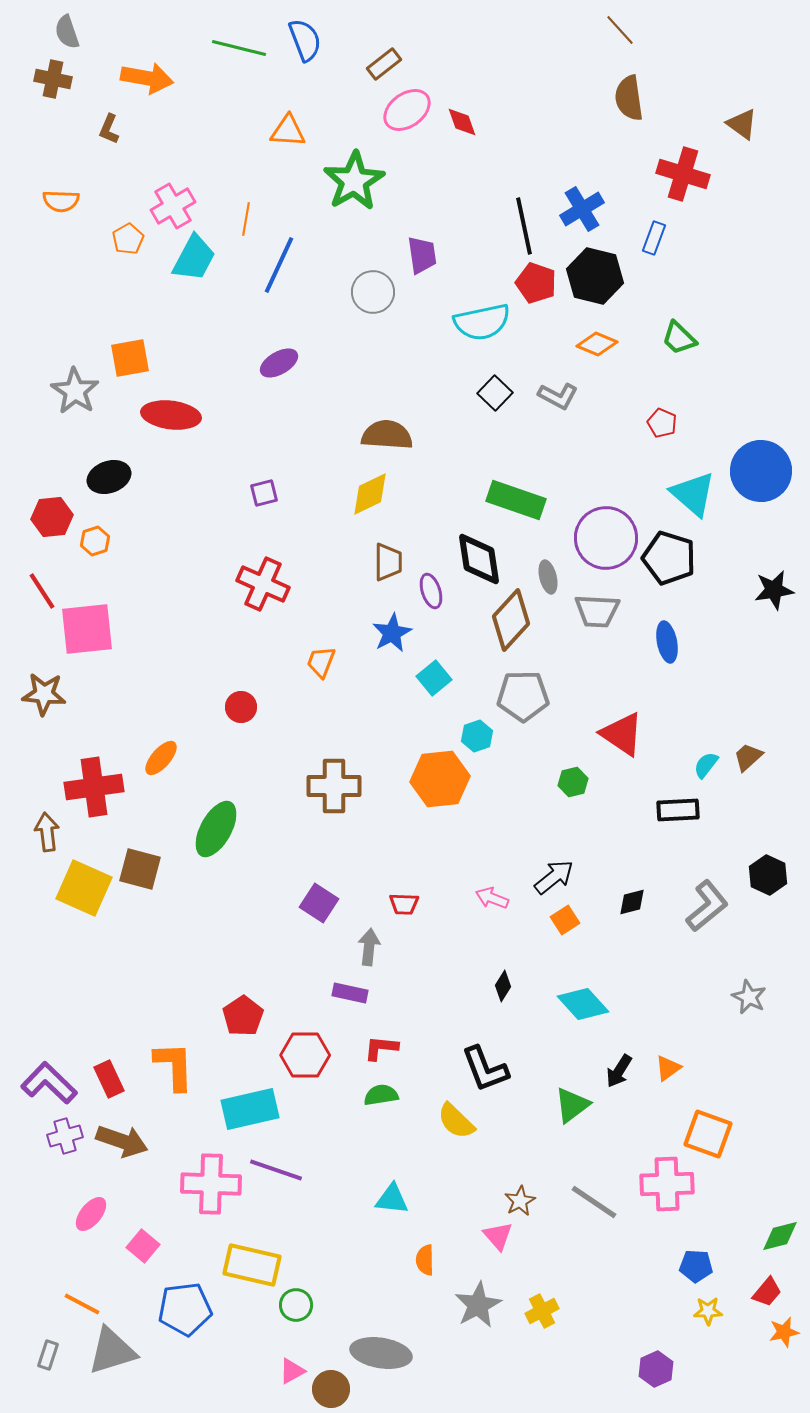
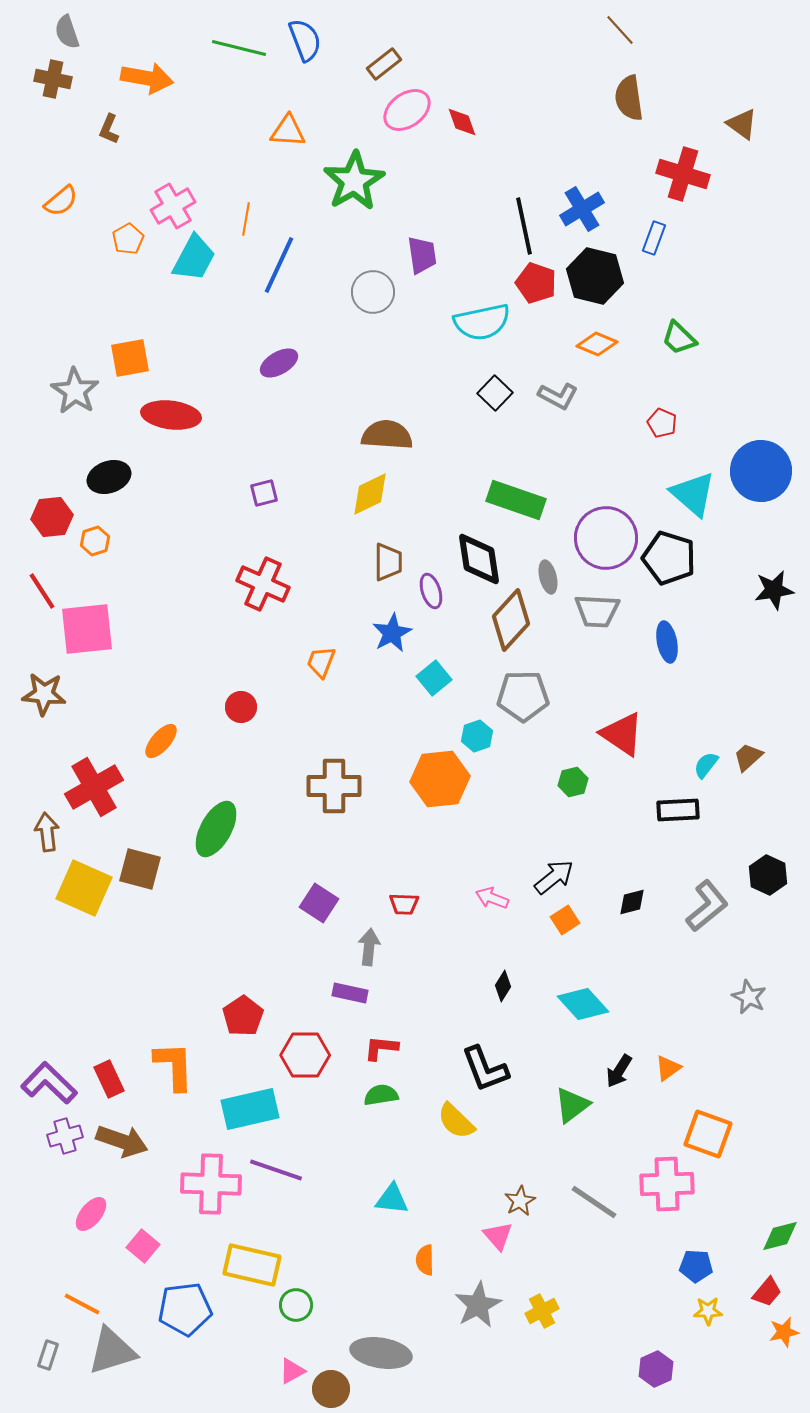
orange semicircle at (61, 201): rotated 42 degrees counterclockwise
orange ellipse at (161, 758): moved 17 px up
red cross at (94, 787): rotated 22 degrees counterclockwise
